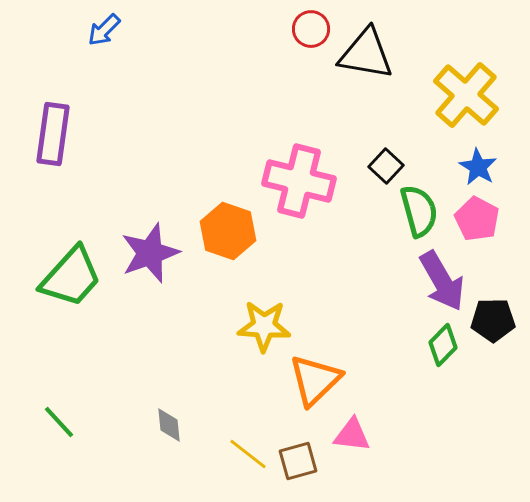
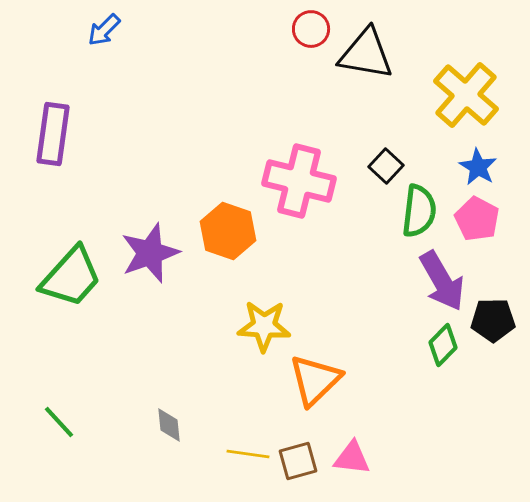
green semicircle: rotated 22 degrees clockwise
pink triangle: moved 23 px down
yellow line: rotated 30 degrees counterclockwise
